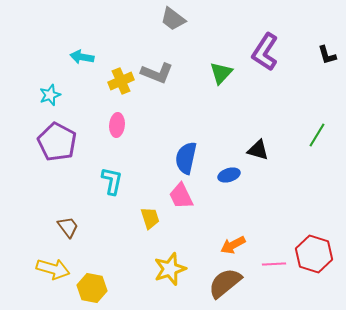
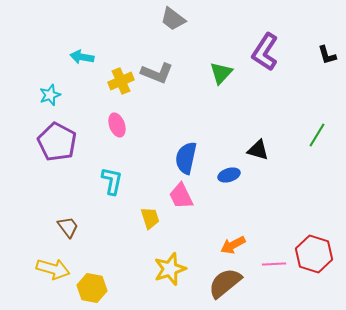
pink ellipse: rotated 25 degrees counterclockwise
